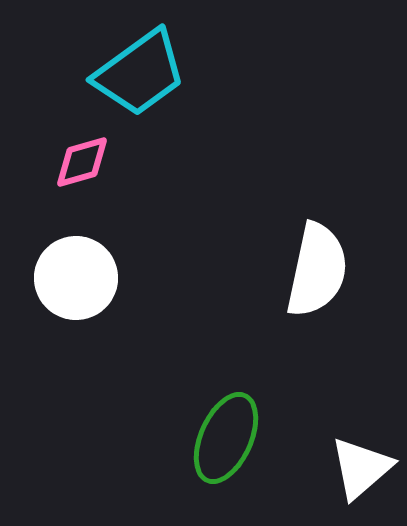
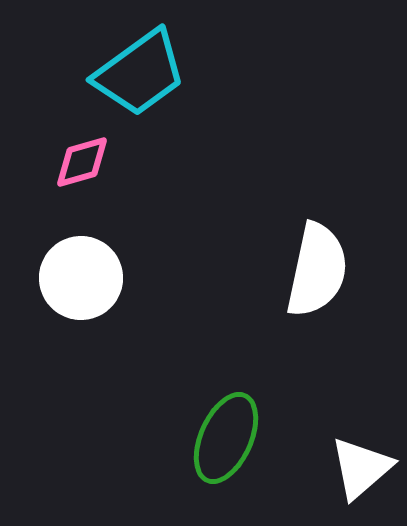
white circle: moved 5 px right
